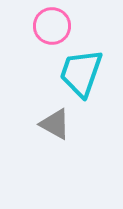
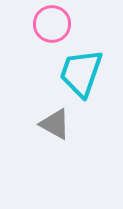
pink circle: moved 2 px up
